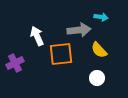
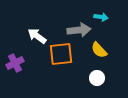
white arrow: rotated 30 degrees counterclockwise
